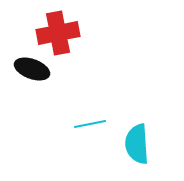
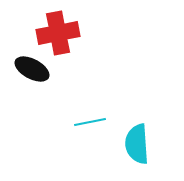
black ellipse: rotated 8 degrees clockwise
cyan line: moved 2 px up
